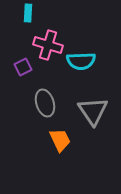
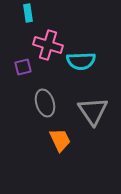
cyan rectangle: rotated 12 degrees counterclockwise
purple square: rotated 12 degrees clockwise
